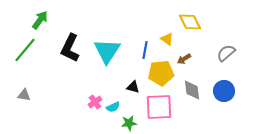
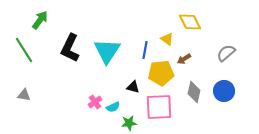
green line: moved 1 px left; rotated 72 degrees counterclockwise
gray diamond: moved 2 px right, 2 px down; rotated 20 degrees clockwise
